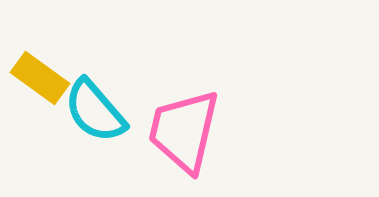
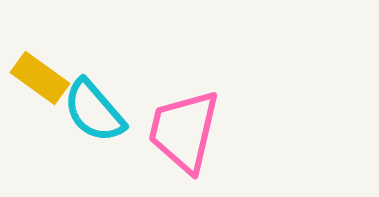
cyan semicircle: moved 1 px left
